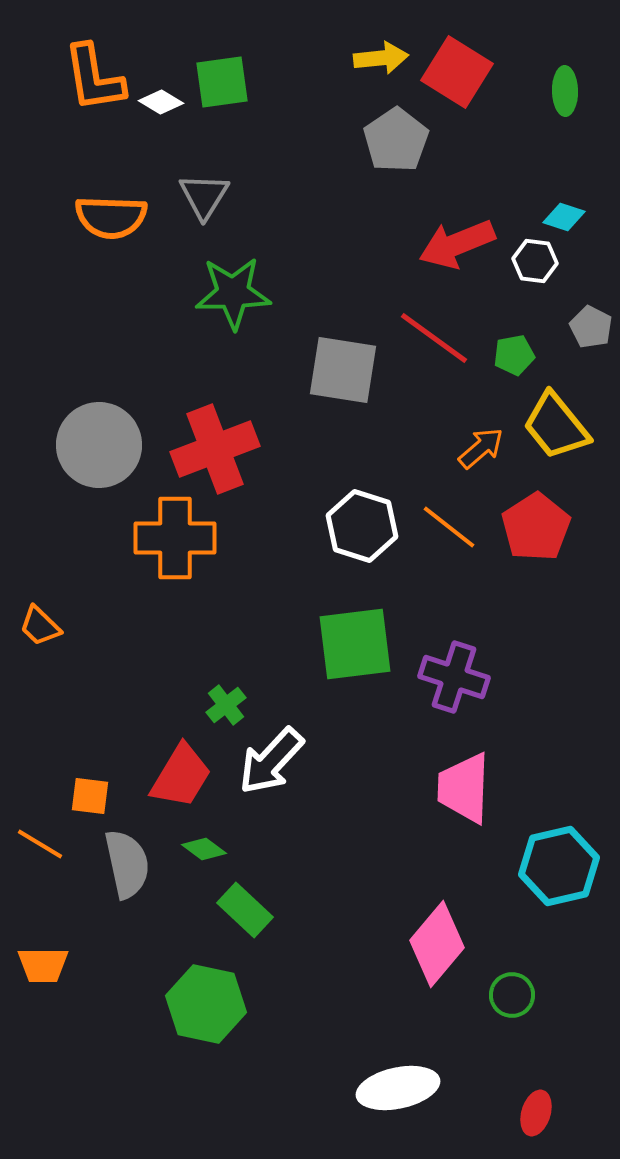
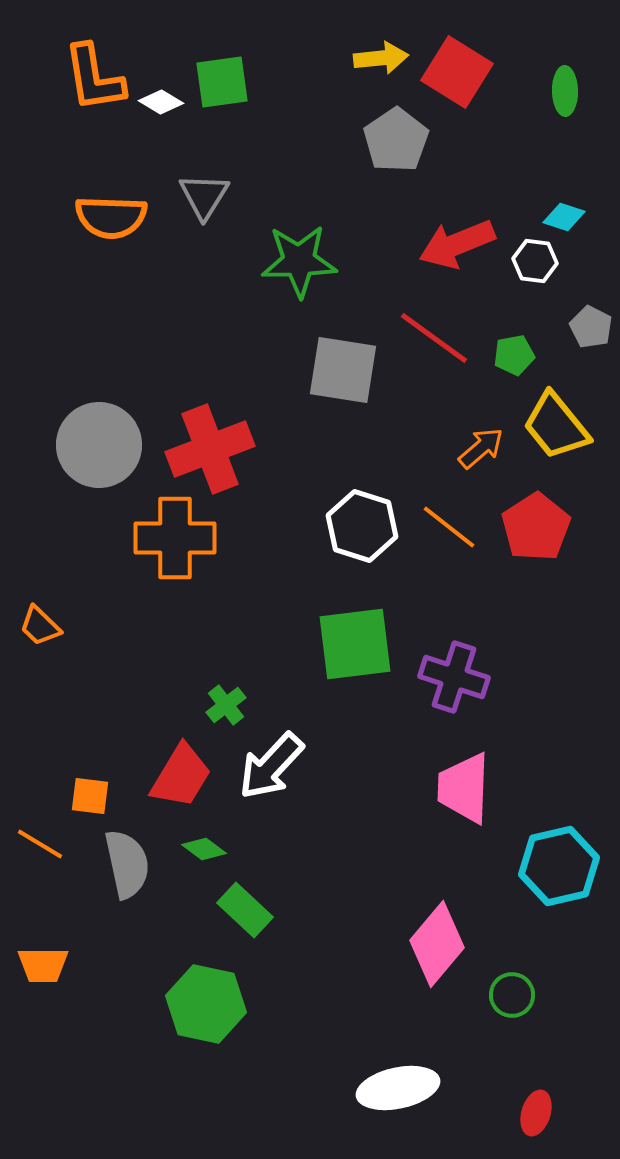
green star at (233, 293): moved 66 px right, 32 px up
red cross at (215, 449): moved 5 px left
white arrow at (271, 761): moved 5 px down
